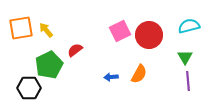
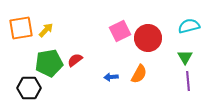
yellow arrow: rotated 84 degrees clockwise
red circle: moved 1 px left, 3 px down
red semicircle: moved 10 px down
green pentagon: moved 2 px up; rotated 16 degrees clockwise
